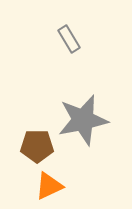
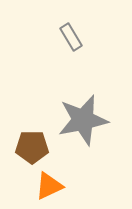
gray rectangle: moved 2 px right, 2 px up
brown pentagon: moved 5 px left, 1 px down
